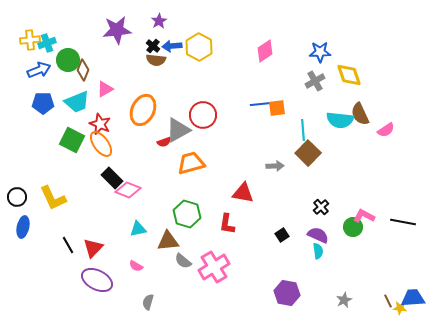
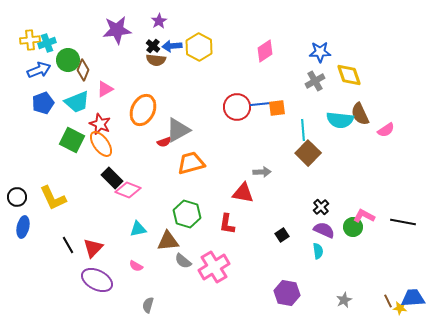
blue pentagon at (43, 103): rotated 20 degrees counterclockwise
red circle at (203, 115): moved 34 px right, 8 px up
gray arrow at (275, 166): moved 13 px left, 6 px down
purple semicircle at (318, 235): moved 6 px right, 5 px up
gray semicircle at (148, 302): moved 3 px down
